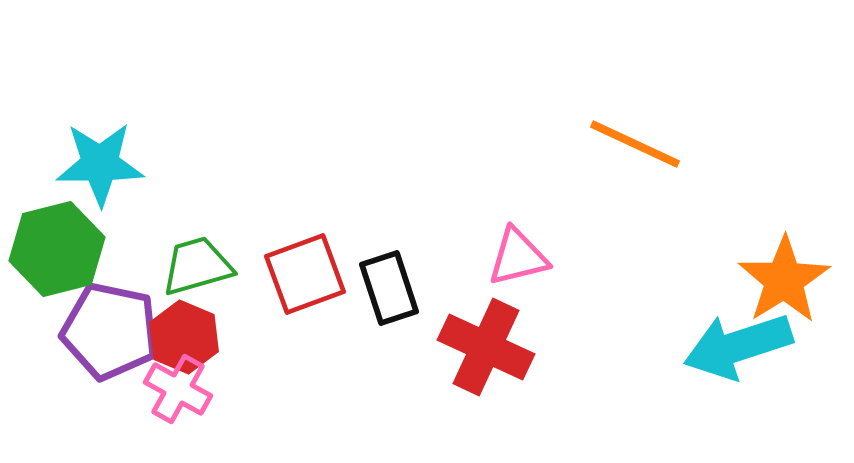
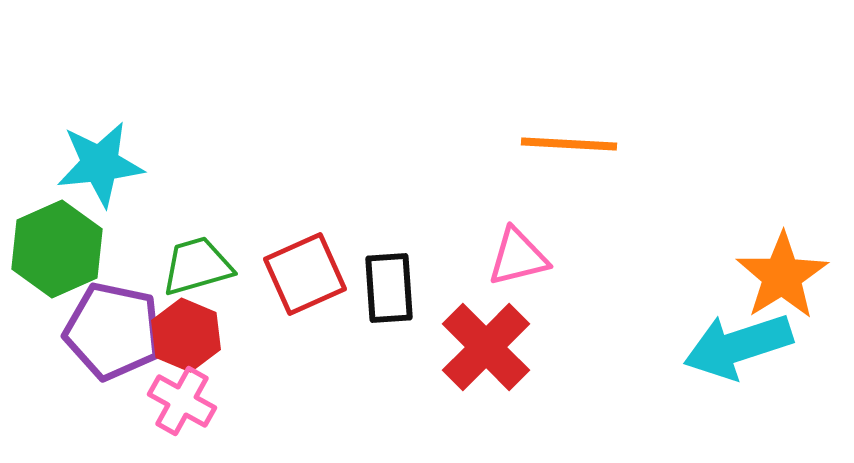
orange line: moved 66 px left; rotated 22 degrees counterclockwise
cyan star: rotated 6 degrees counterclockwise
green hexagon: rotated 10 degrees counterclockwise
red square: rotated 4 degrees counterclockwise
orange star: moved 2 px left, 4 px up
black rectangle: rotated 14 degrees clockwise
purple pentagon: moved 3 px right
red hexagon: moved 2 px right, 2 px up
red cross: rotated 20 degrees clockwise
pink cross: moved 4 px right, 12 px down
